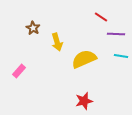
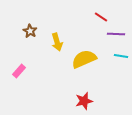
brown star: moved 3 px left, 3 px down
